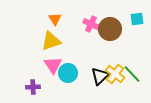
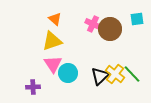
orange triangle: rotated 16 degrees counterclockwise
pink cross: moved 2 px right
yellow triangle: moved 1 px right
pink triangle: moved 1 px up
